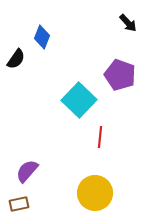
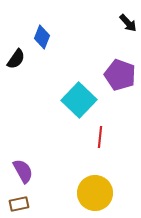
purple semicircle: moved 4 px left; rotated 110 degrees clockwise
